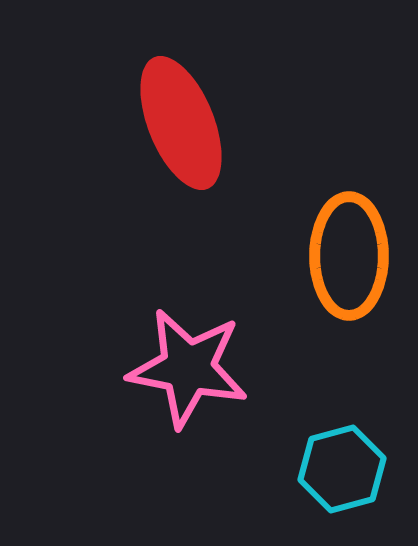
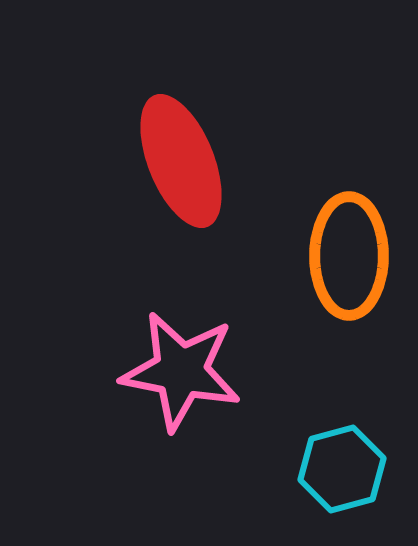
red ellipse: moved 38 px down
pink star: moved 7 px left, 3 px down
